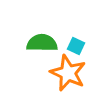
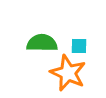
cyan square: moved 3 px right; rotated 24 degrees counterclockwise
